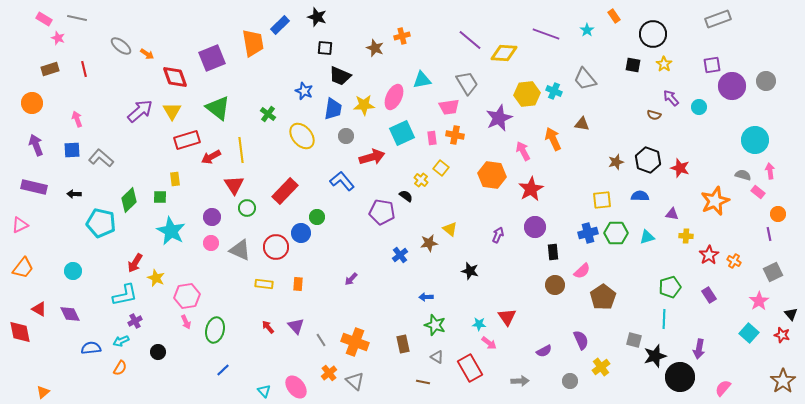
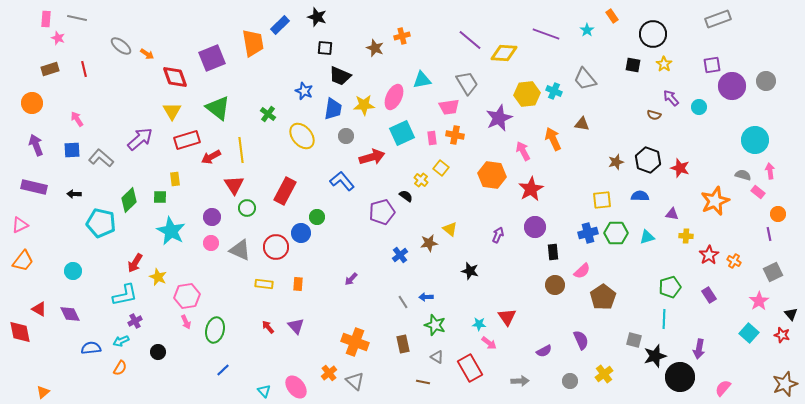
orange rectangle at (614, 16): moved 2 px left
pink rectangle at (44, 19): moved 2 px right; rotated 63 degrees clockwise
purple arrow at (140, 111): moved 28 px down
pink arrow at (77, 119): rotated 14 degrees counterclockwise
red rectangle at (285, 191): rotated 16 degrees counterclockwise
purple pentagon at (382, 212): rotated 25 degrees counterclockwise
orange trapezoid at (23, 268): moved 7 px up
yellow star at (156, 278): moved 2 px right, 1 px up
gray line at (321, 340): moved 82 px right, 38 px up
yellow cross at (601, 367): moved 3 px right, 7 px down
brown star at (783, 381): moved 2 px right, 3 px down; rotated 15 degrees clockwise
